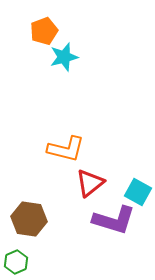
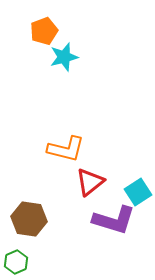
red triangle: moved 1 px up
cyan square: rotated 28 degrees clockwise
